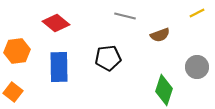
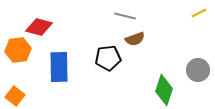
yellow line: moved 2 px right
red diamond: moved 17 px left, 4 px down; rotated 24 degrees counterclockwise
brown semicircle: moved 25 px left, 4 px down
orange hexagon: moved 1 px right, 1 px up
gray circle: moved 1 px right, 3 px down
orange square: moved 2 px right, 4 px down
